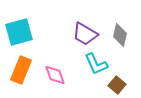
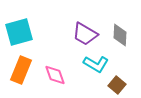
gray diamond: rotated 10 degrees counterclockwise
cyan L-shape: rotated 35 degrees counterclockwise
